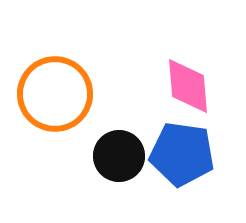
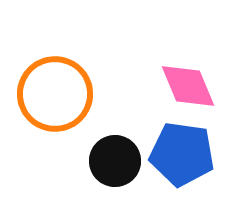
pink diamond: rotated 18 degrees counterclockwise
black circle: moved 4 px left, 5 px down
